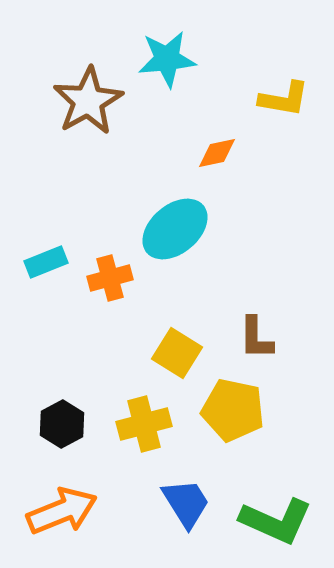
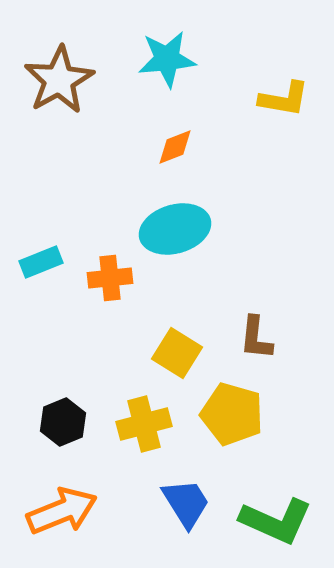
brown star: moved 29 px left, 21 px up
orange diamond: moved 42 px left, 6 px up; rotated 9 degrees counterclockwise
cyan ellipse: rotated 24 degrees clockwise
cyan rectangle: moved 5 px left
orange cross: rotated 9 degrees clockwise
brown L-shape: rotated 6 degrees clockwise
yellow pentagon: moved 1 px left, 4 px down; rotated 4 degrees clockwise
black hexagon: moved 1 px right, 2 px up; rotated 6 degrees clockwise
